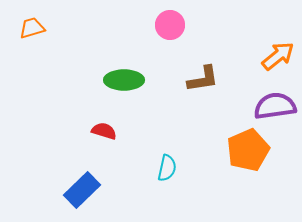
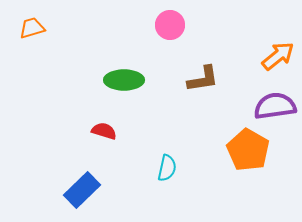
orange pentagon: rotated 18 degrees counterclockwise
